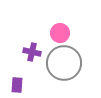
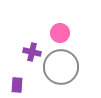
gray circle: moved 3 px left, 4 px down
